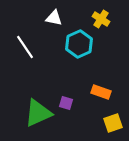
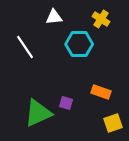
white triangle: moved 1 px up; rotated 18 degrees counterclockwise
cyan hexagon: rotated 24 degrees clockwise
